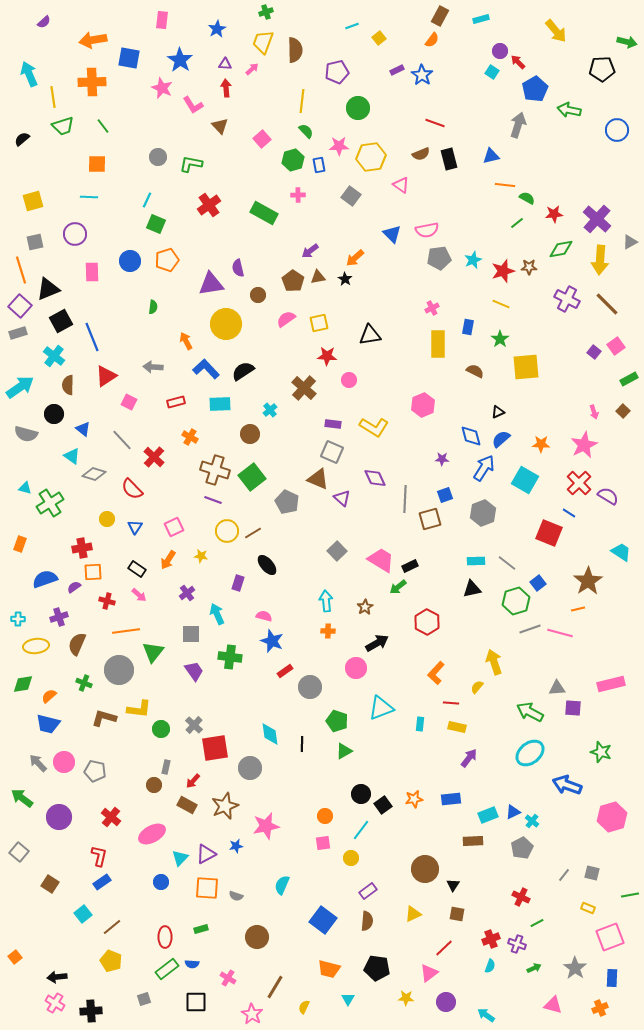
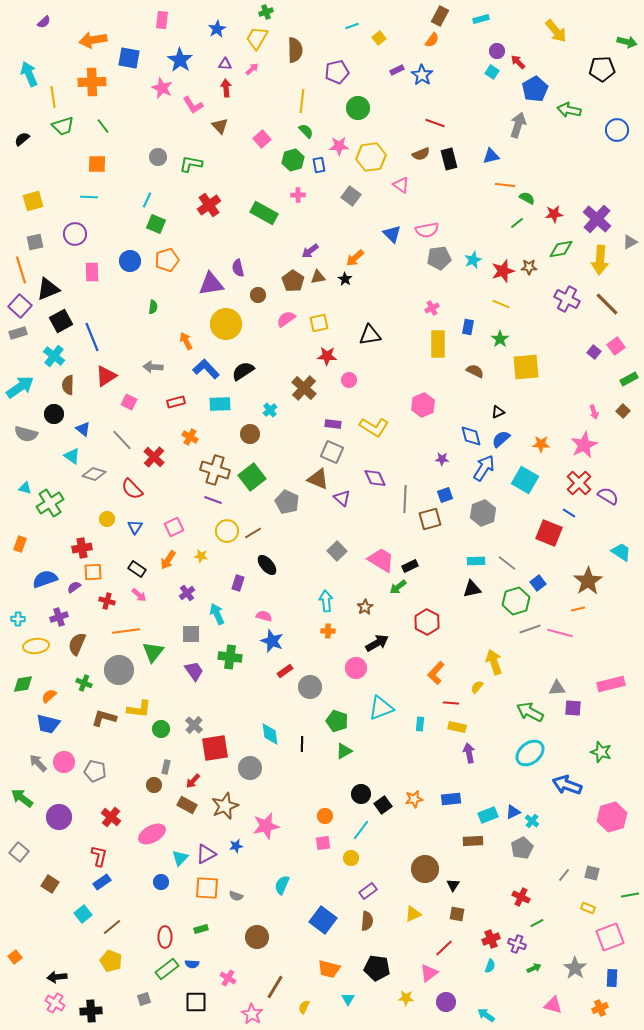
yellow trapezoid at (263, 42): moved 6 px left, 4 px up; rotated 10 degrees clockwise
purple circle at (500, 51): moved 3 px left
purple arrow at (469, 758): moved 5 px up; rotated 48 degrees counterclockwise
